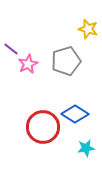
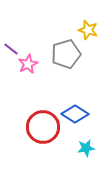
yellow star: moved 1 px down
gray pentagon: moved 7 px up
